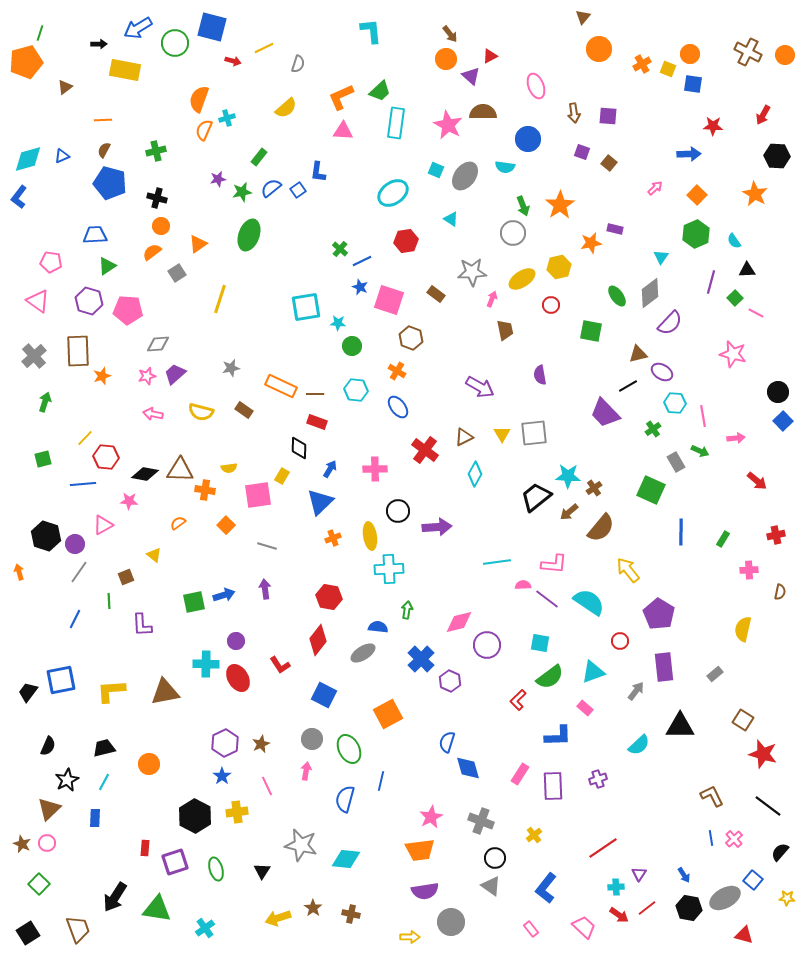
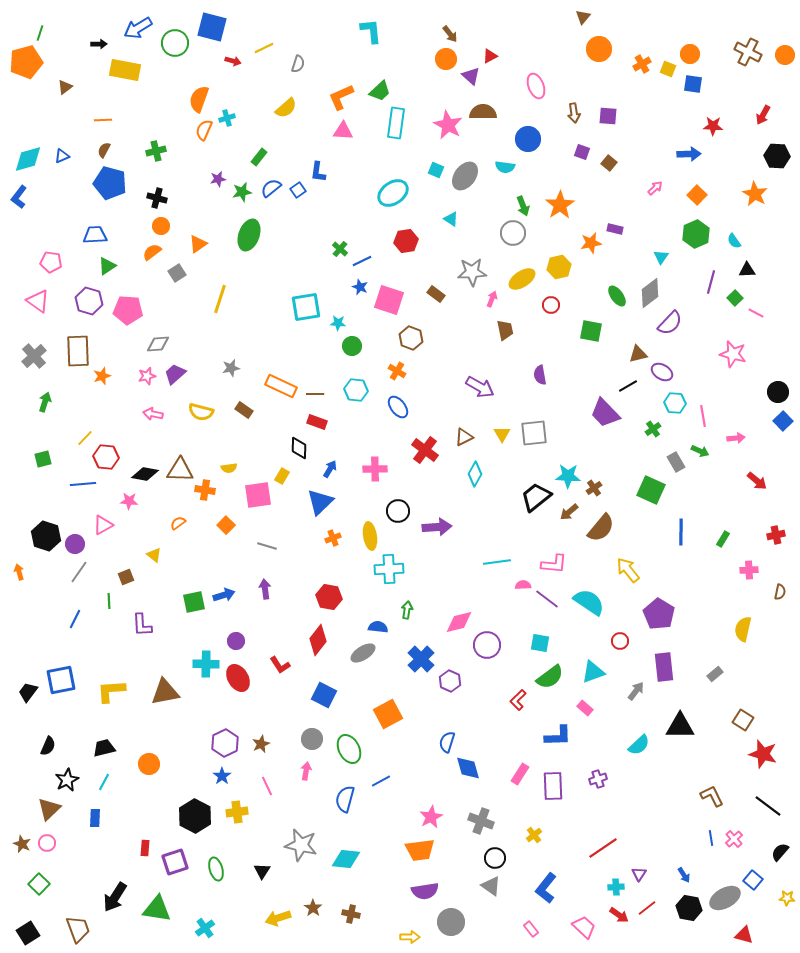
blue line at (381, 781): rotated 48 degrees clockwise
